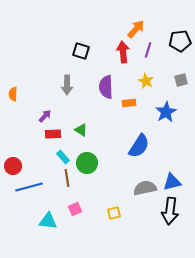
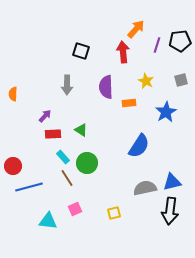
purple line: moved 9 px right, 5 px up
brown line: rotated 24 degrees counterclockwise
